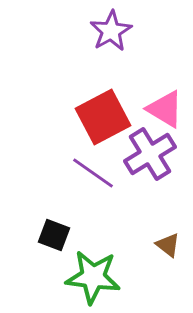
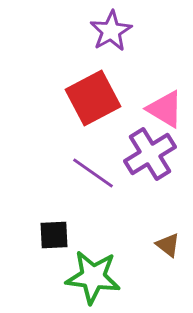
red square: moved 10 px left, 19 px up
black square: rotated 24 degrees counterclockwise
